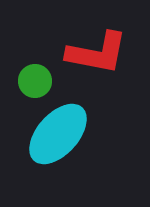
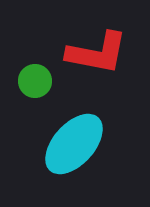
cyan ellipse: moved 16 px right, 10 px down
